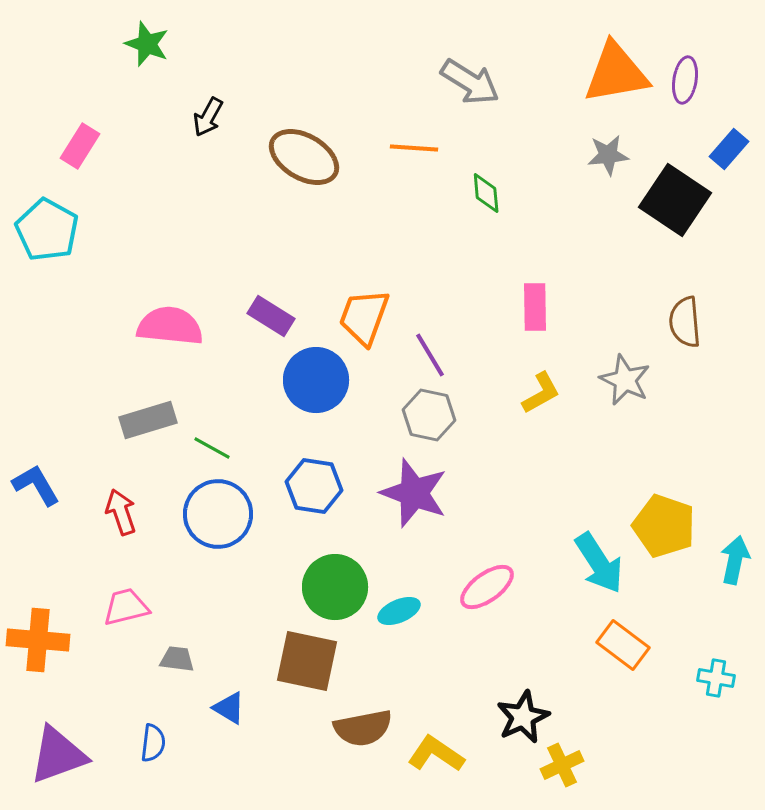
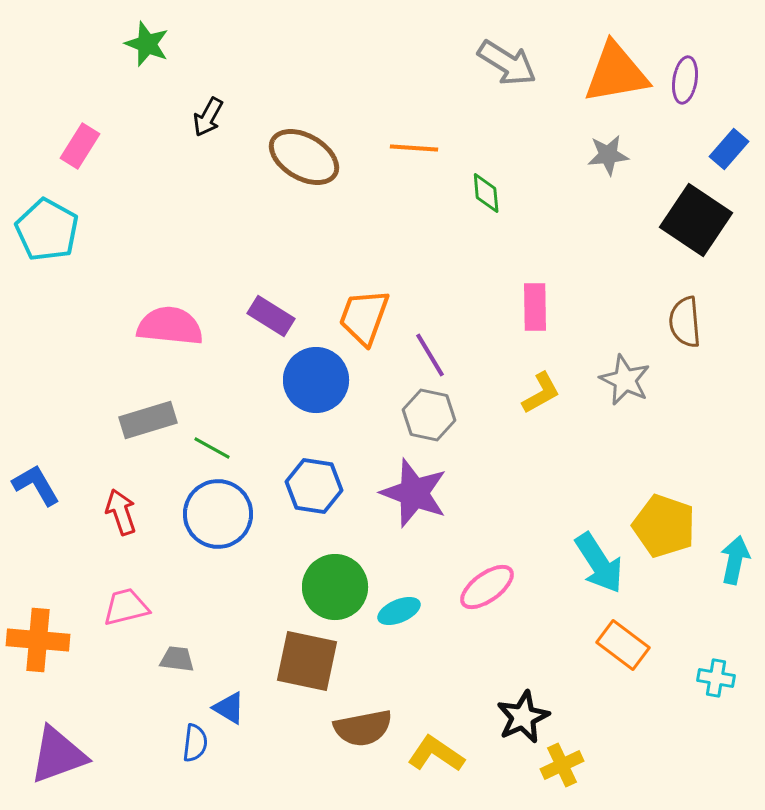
gray arrow at (470, 82): moved 37 px right, 19 px up
black square at (675, 200): moved 21 px right, 20 px down
blue semicircle at (153, 743): moved 42 px right
